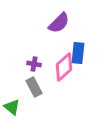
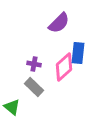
gray rectangle: rotated 18 degrees counterclockwise
